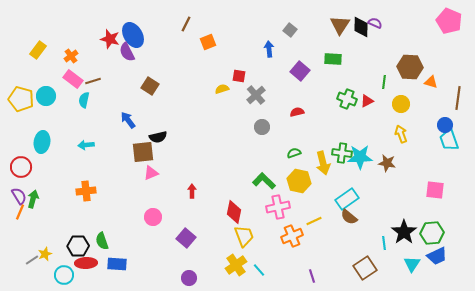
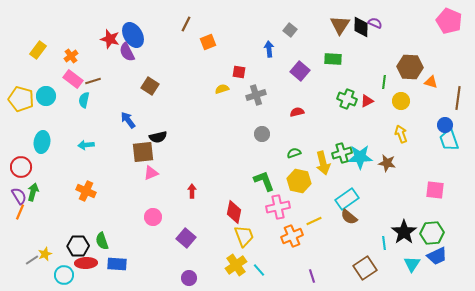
red square at (239, 76): moved 4 px up
gray cross at (256, 95): rotated 24 degrees clockwise
yellow circle at (401, 104): moved 3 px up
gray circle at (262, 127): moved 7 px down
green cross at (342, 153): rotated 24 degrees counterclockwise
green L-shape at (264, 181): rotated 25 degrees clockwise
orange cross at (86, 191): rotated 30 degrees clockwise
green arrow at (33, 199): moved 7 px up
